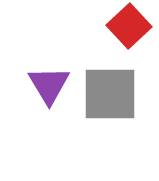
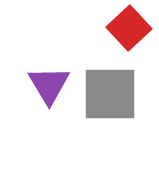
red square: moved 2 px down
